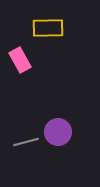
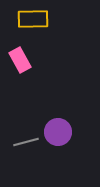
yellow rectangle: moved 15 px left, 9 px up
